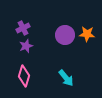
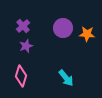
purple cross: moved 2 px up; rotated 16 degrees counterclockwise
purple circle: moved 2 px left, 7 px up
pink diamond: moved 3 px left
